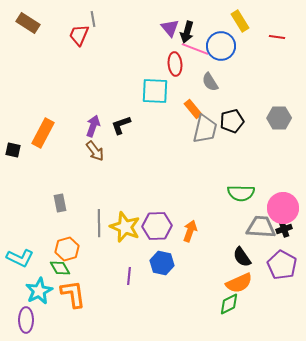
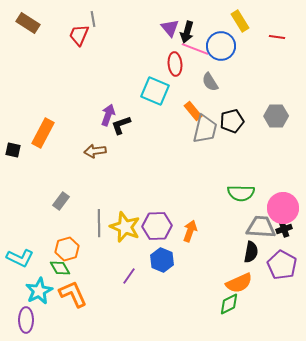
cyan square at (155, 91): rotated 20 degrees clockwise
orange rectangle at (193, 109): moved 2 px down
gray hexagon at (279, 118): moved 3 px left, 2 px up
purple arrow at (93, 126): moved 15 px right, 11 px up
brown arrow at (95, 151): rotated 120 degrees clockwise
gray rectangle at (60, 203): moved 1 px right, 2 px up; rotated 48 degrees clockwise
black semicircle at (242, 257): moved 9 px right, 5 px up; rotated 135 degrees counterclockwise
blue hexagon at (162, 263): moved 3 px up; rotated 10 degrees clockwise
purple line at (129, 276): rotated 30 degrees clockwise
orange L-shape at (73, 294): rotated 16 degrees counterclockwise
